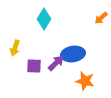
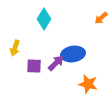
orange star: moved 3 px right, 3 px down
